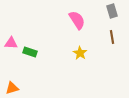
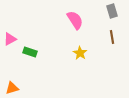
pink semicircle: moved 2 px left
pink triangle: moved 1 px left, 4 px up; rotated 32 degrees counterclockwise
